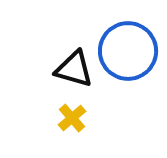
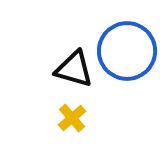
blue circle: moved 1 px left
